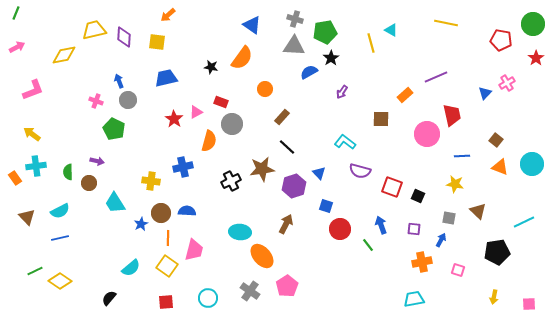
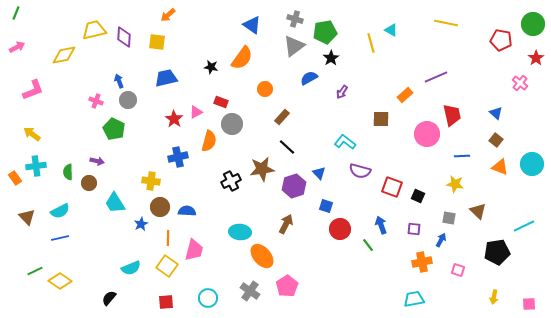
gray triangle at (294, 46): rotated 40 degrees counterclockwise
blue semicircle at (309, 72): moved 6 px down
pink cross at (507, 83): moved 13 px right; rotated 21 degrees counterclockwise
blue triangle at (485, 93): moved 11 px right, 20 px down; rotated 32 degrees counterclockwise
blue cross at (183, 167): moved 5 px left, 10 px up
brown circle at (161, 213): moved 1 px left, 6 px up
cyan line at (524, 222): moved 4 px down
cyan semicircle at (131, 268): rotated 18 degrees clockwise
